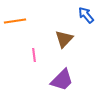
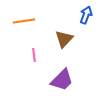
blue arrow: rotated 60 degrees clockwise
orange line: moved 9 px right
